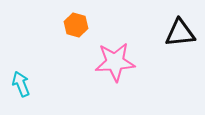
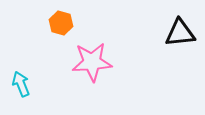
orange hexagon: moved 15 px left, 2 px up
pink star: moved 23 px left
